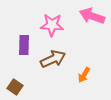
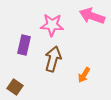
purple rectangle: rotated 12 degrees clockwise
brown arrow: rotated 50 degrees counterclockwise
